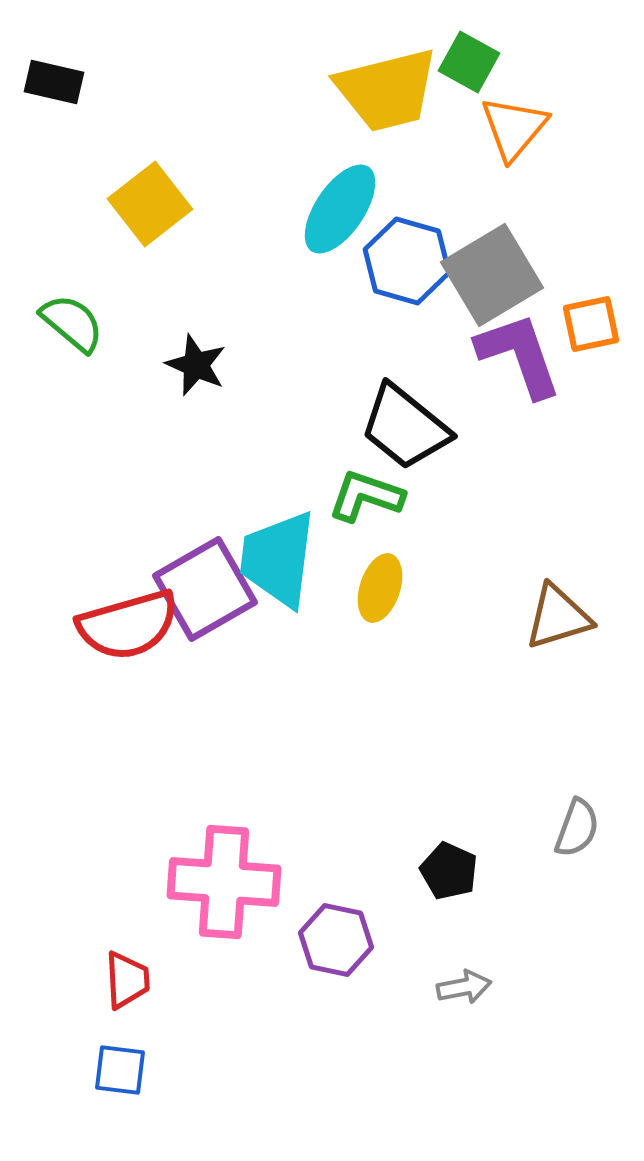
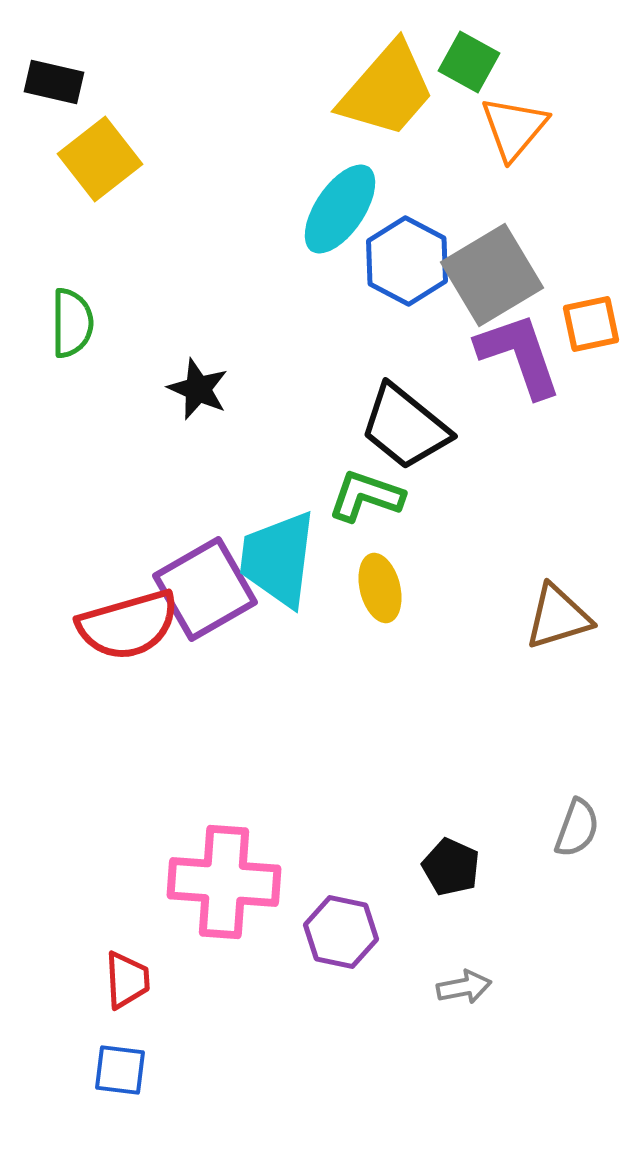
yellow trapezoid: rotated 35 degrees counterclockwise
yellow square: moved 50 px left, 45 px up
blue hexagon: rotated 12 degrees clockwise
green semicircle: rotated 50 degrees clockwise
black star: moved 2 px right, 24 px down
yellow ellipse: rotated 32 degrees counterclockwise
black pentagon: moved 2 px right, 4 px up
purple hexagon: moved 5 px right, 8 px up
